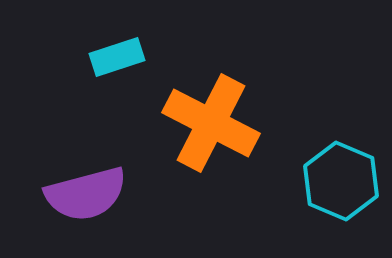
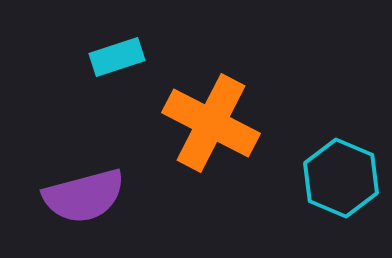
cyan hexagon: moved 3 px up
purple semicircle: moved 2 px left, 2 px down
